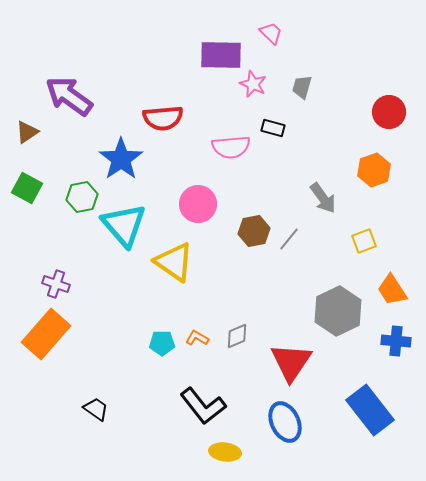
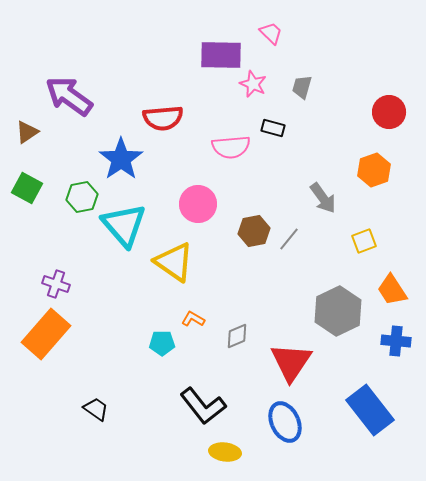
orange L-shape: moved 4 px left, 19 px up
